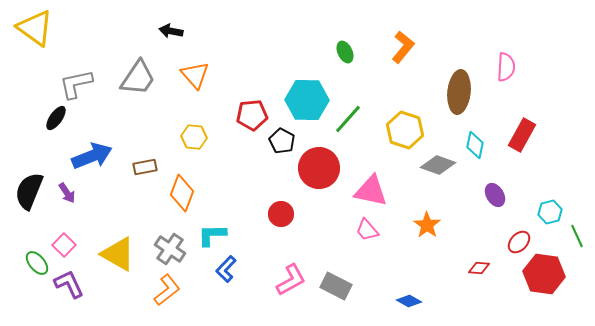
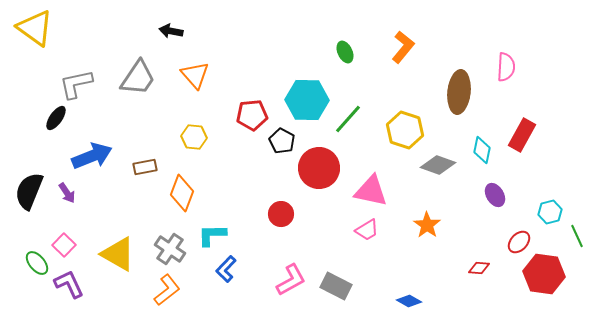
cyan diamond at (475, 145): moved 7 px right, 5 px down
pink trapezoid at (367, 230): rotated 80 degrees counterclockwise
